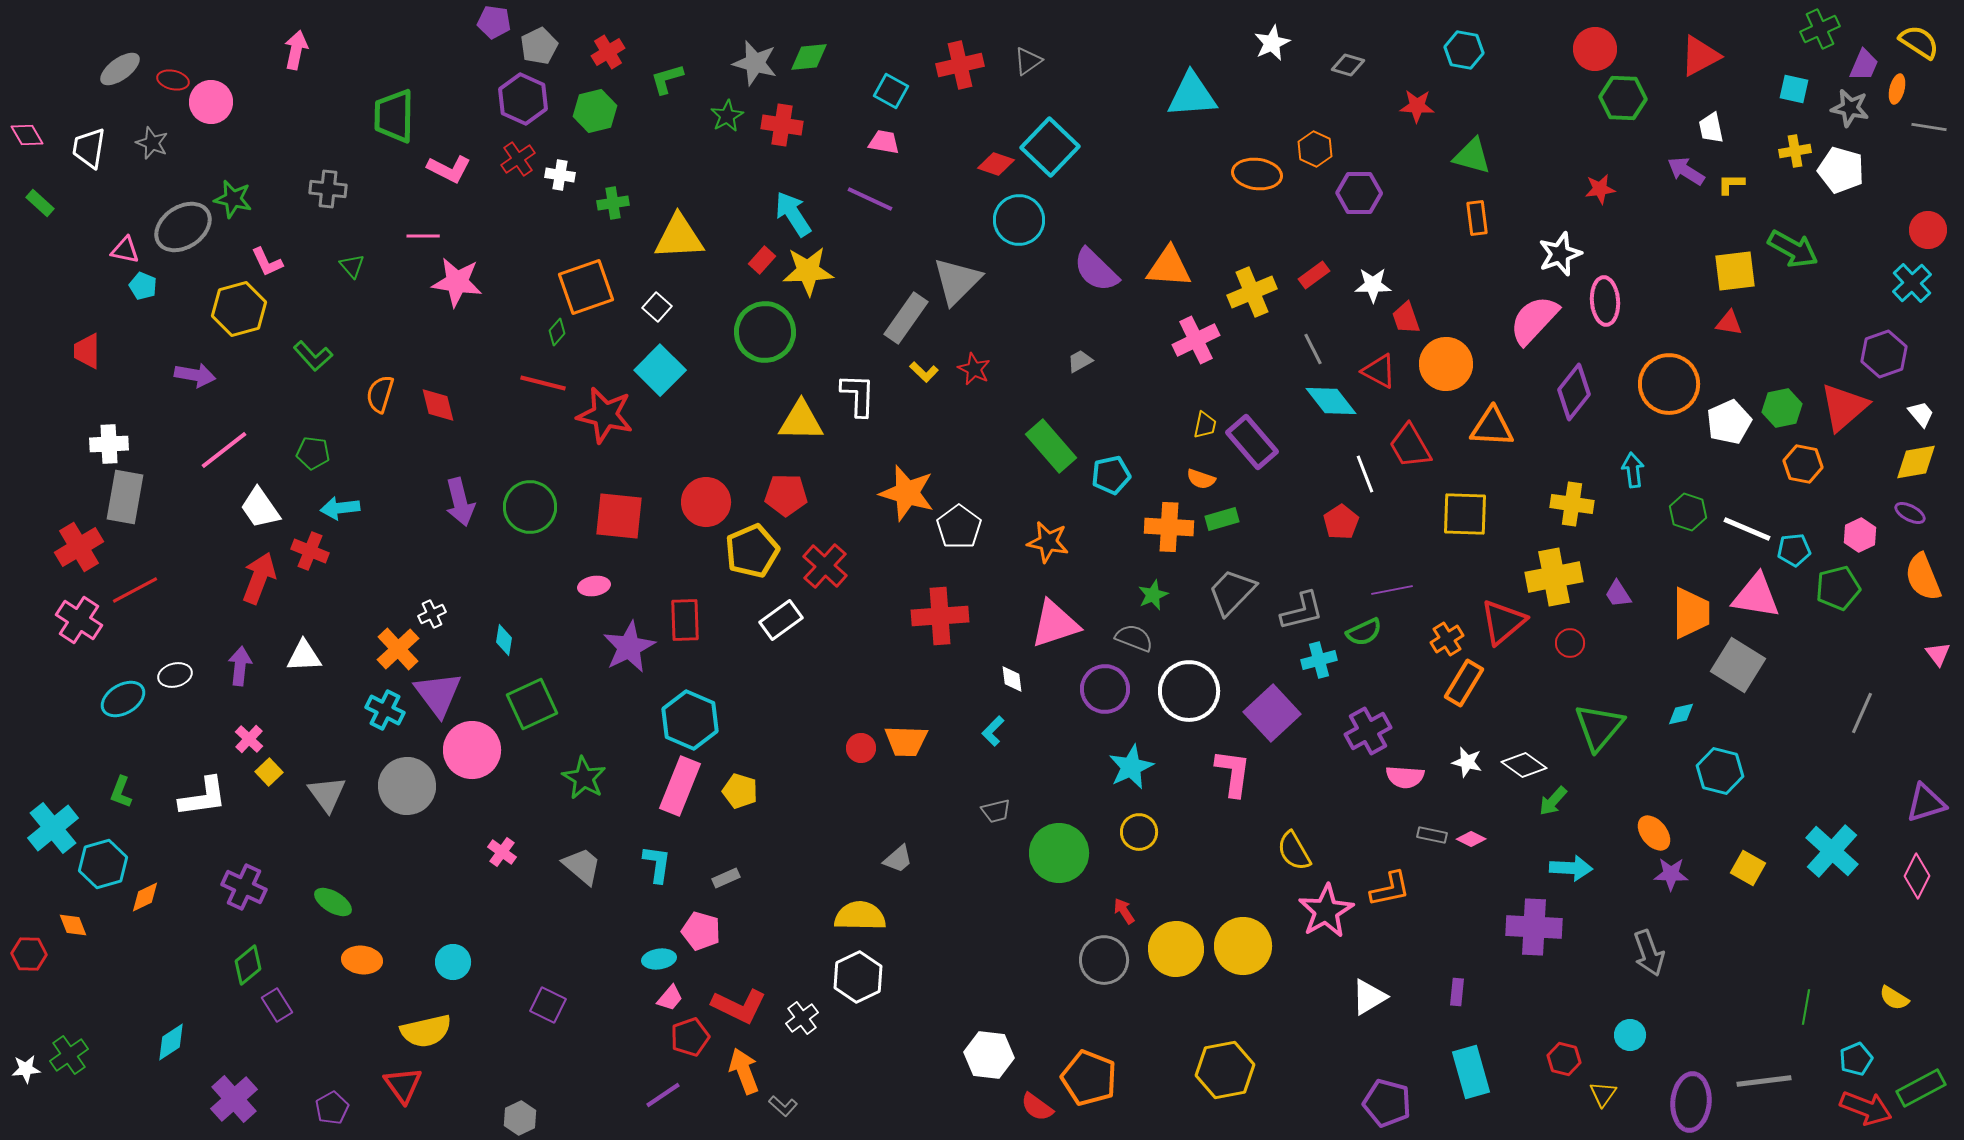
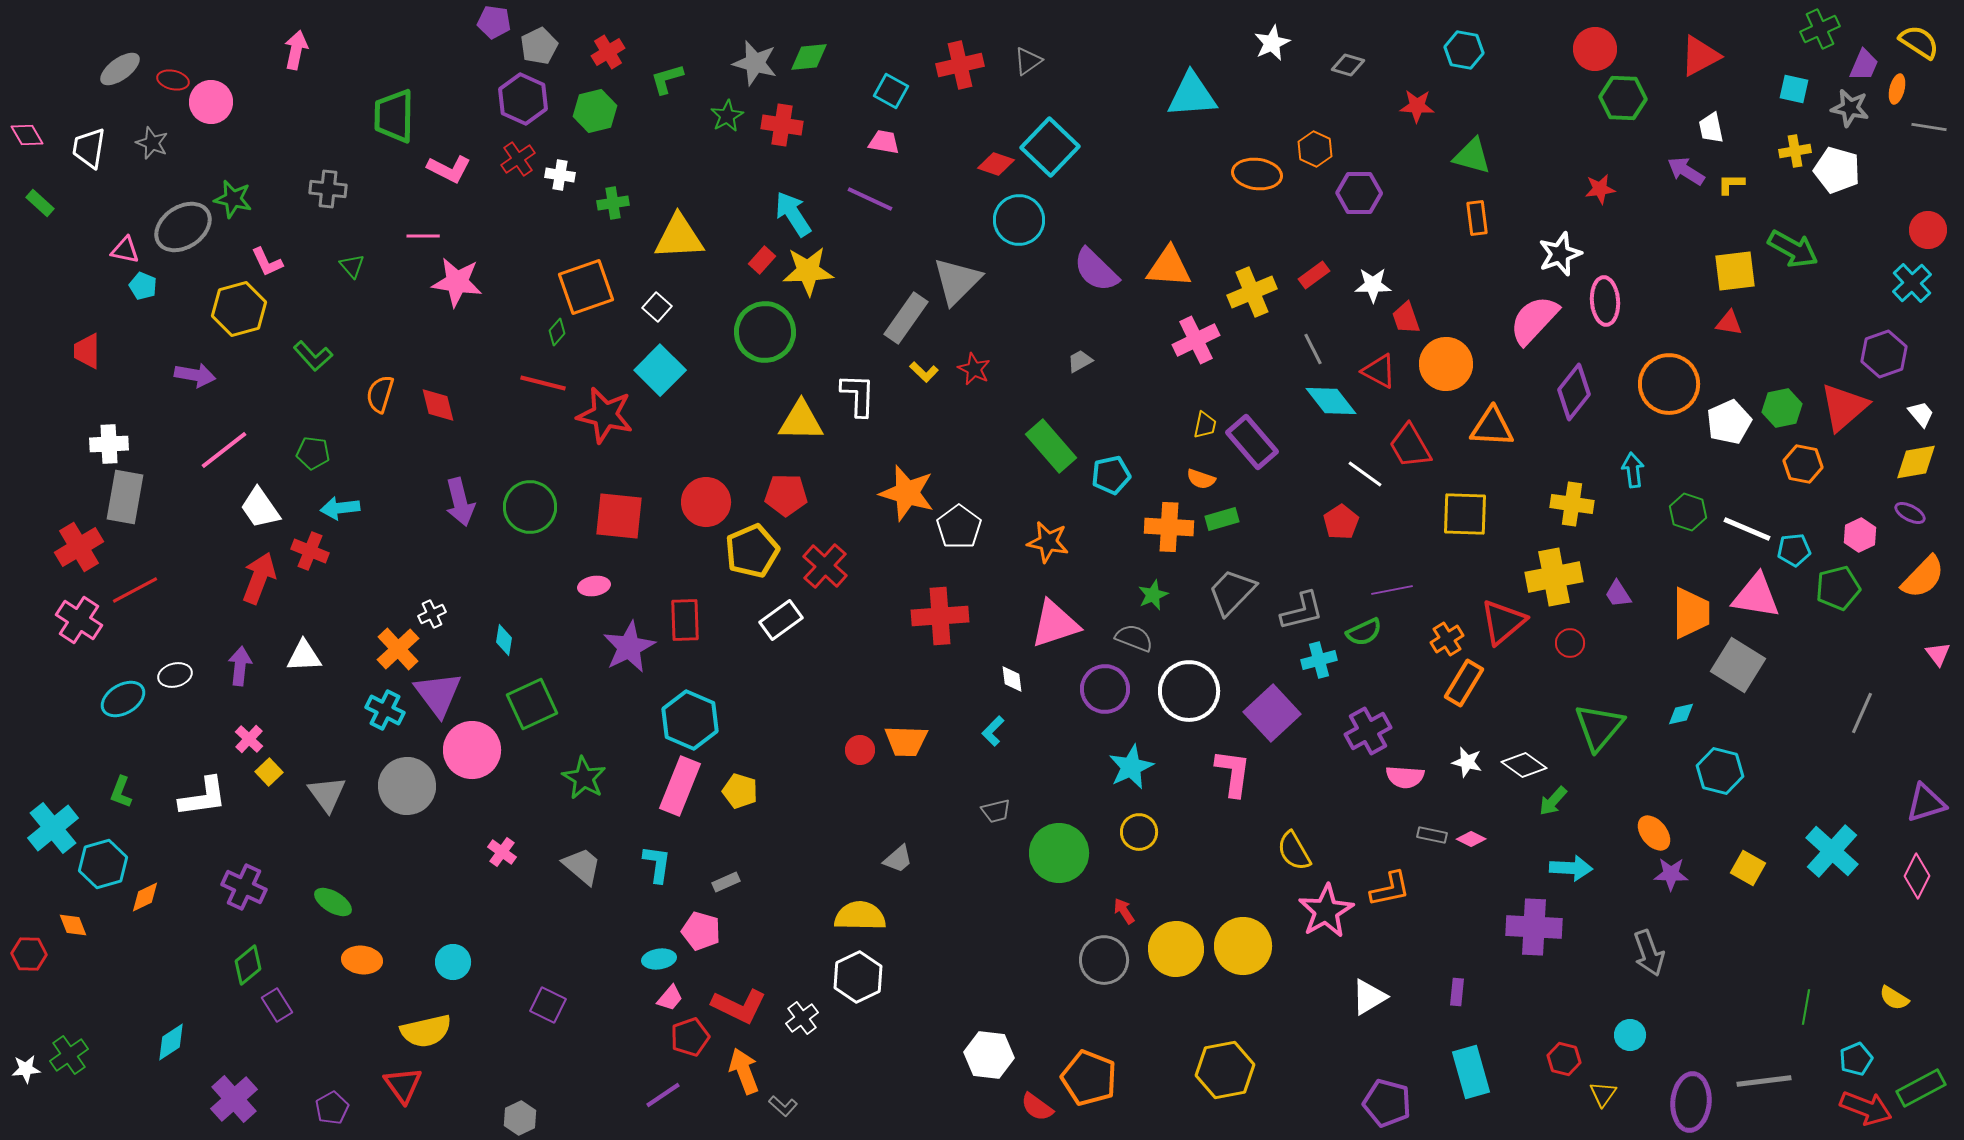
white pentagon at (1841, 170): moved 4 px left
white line at (1365, 474): rotated 33 degrees counterclockwise
orange semicircle at (1923, 577): rotated 114 degrees counterclockwise
red circle at (861, 748): moved 1 px left, 2 px down
gray rectangle at (726, 878): moved 4 px down
